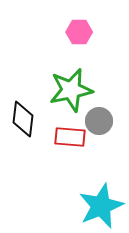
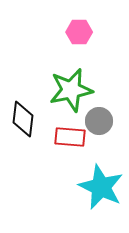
cyan star: moved 19 px up; rotated 24 degrees counterclockwise
